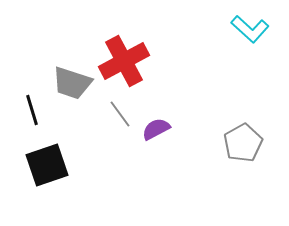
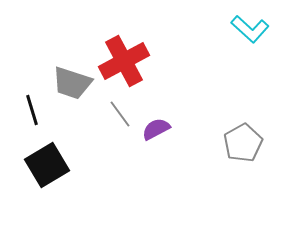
black square: rotated 12 degrees counterclockwise
